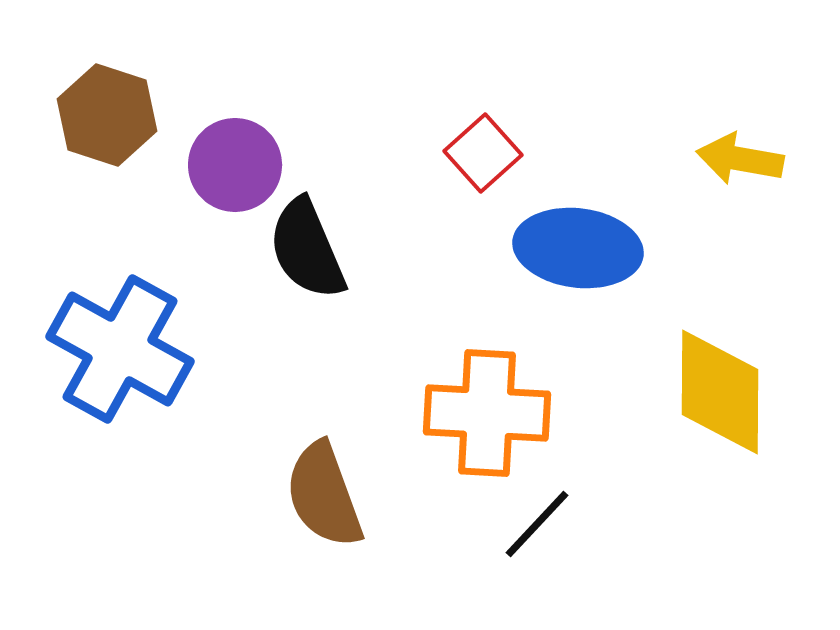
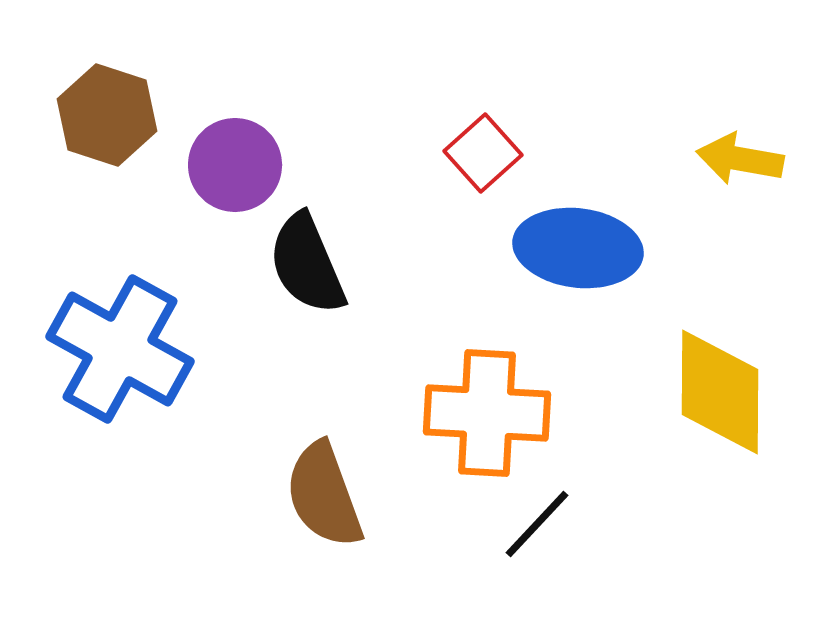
black semicircle: moved 15 px down
